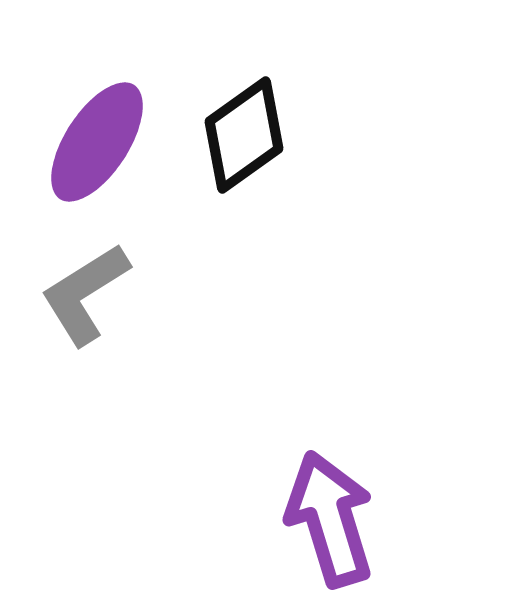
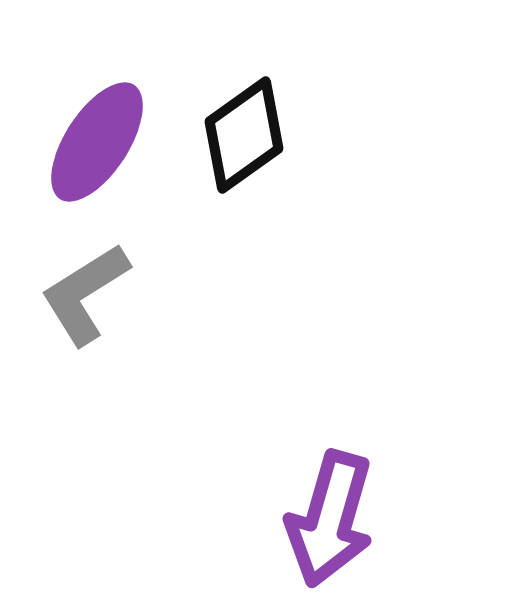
purple arrow: rotated 147 degrees counterclockwise
